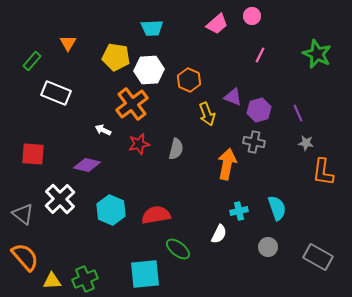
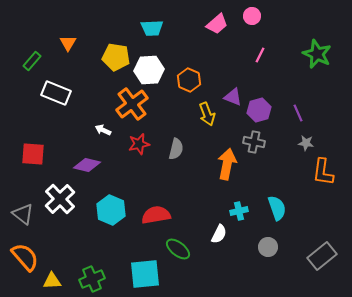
gray rectangle: moved 4 px right, 1 px up; rotated 68 degrees counterclockwise
green cross: moved 7 px right
